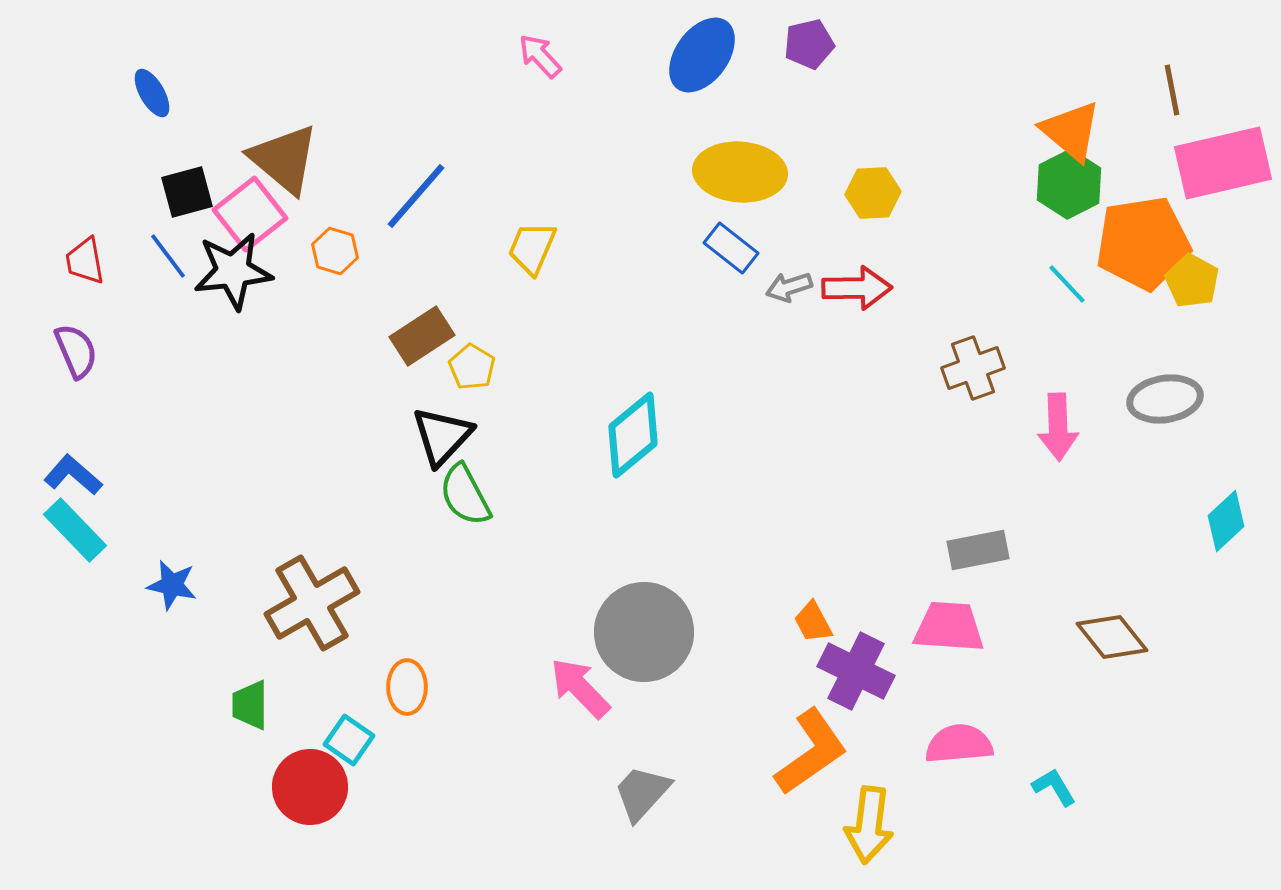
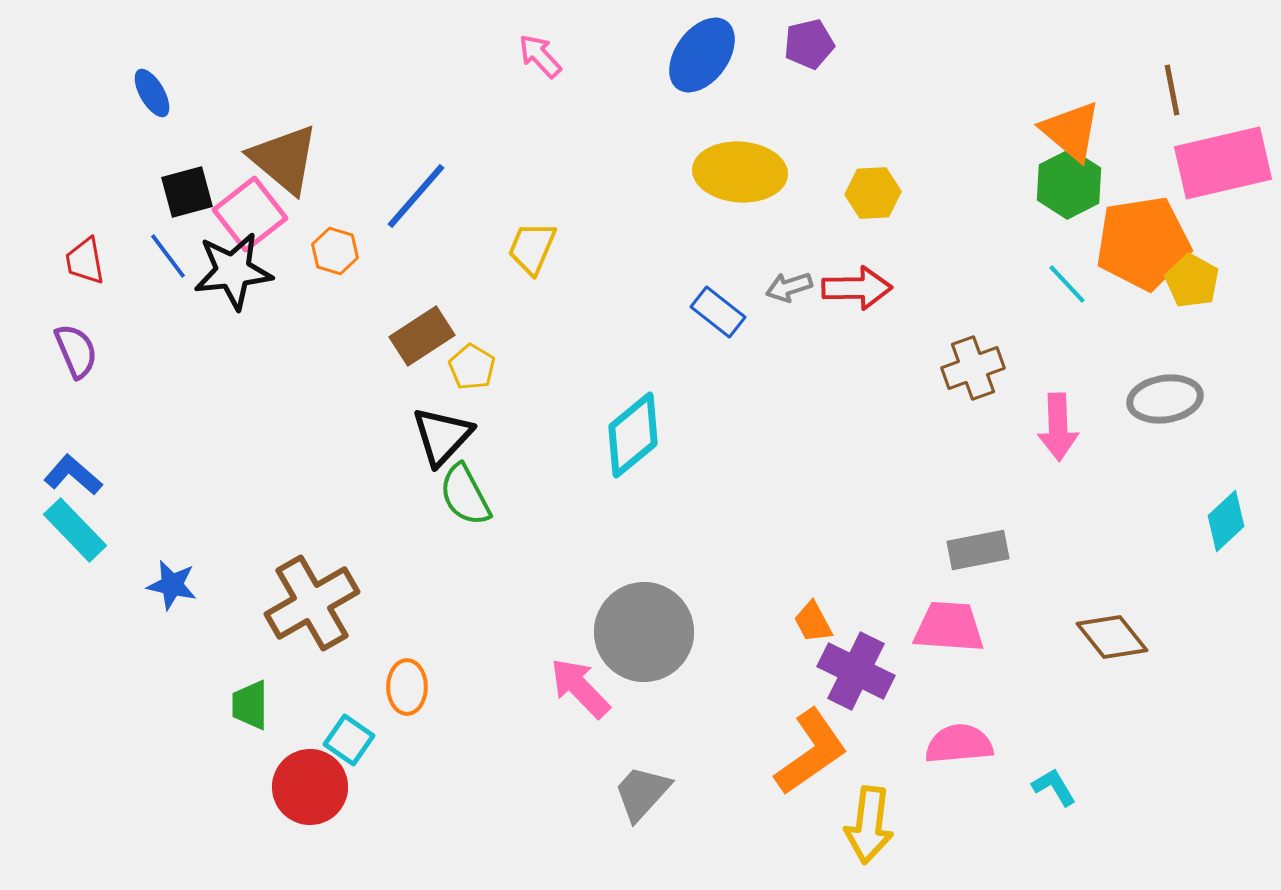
blue rectangle at (731, 248): moved 13 px left, 64 px down
